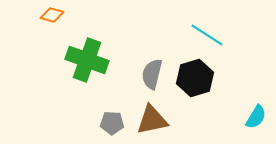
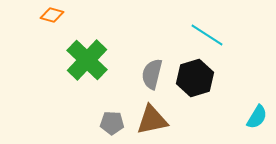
green cross: rotated 24 degrees clockwise
cyan semicircle: moved 1 px right
